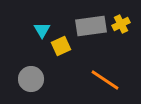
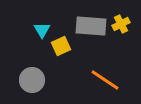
gray rectangle: rotated 12 degrees clockwise
gray circle: moved 1 px right, 1 px down
